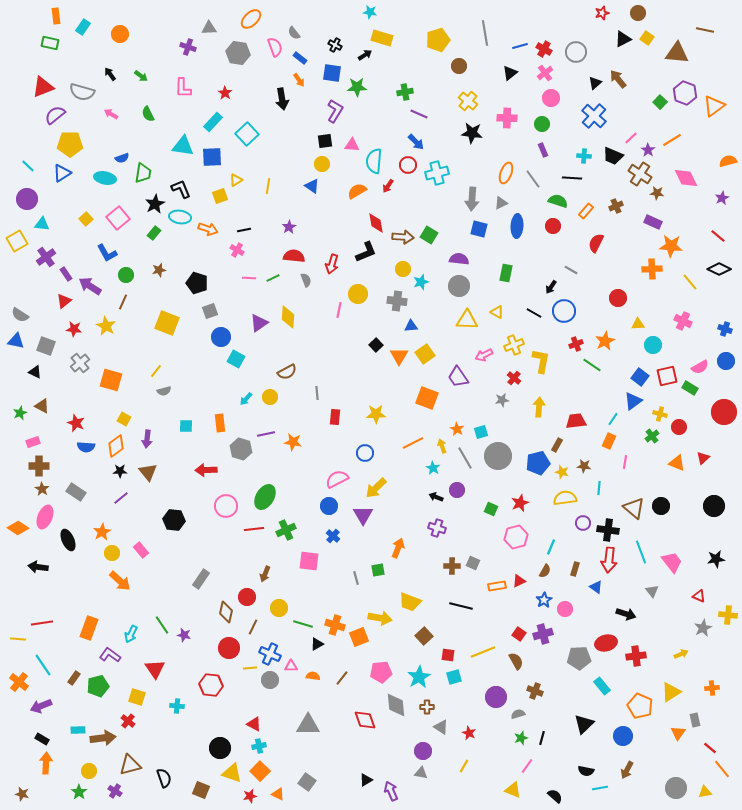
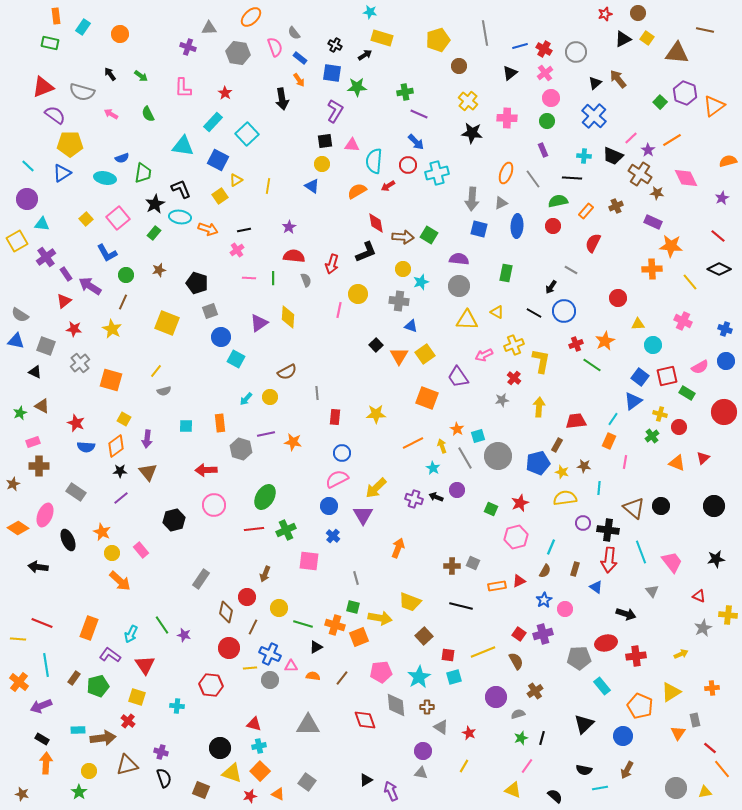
red star at (602, 13): moved 3 px right, 1 px down
orange ellipse at (251, 19): moved 2 px up
purple semicircle at (55, 115): rotated 75 degrees clockwise
green circle at (542, 124): moved 5 px right, 3 px up
blue square at (212, 157): moved 6 px right, 3 px down; rotated 30 degrees clockwise
red arrow at (388, 186): rotated 24 degrees clockwise
yellow square at (220, 196): rotated 14 degrees counterclockwise
green semicircle at (558, 201): rotated 30 degrees counterclockwise
red semicircle at (596, 243): moved 3 px left
pink cross at (237, 250): rotated 24 degrees clockwise
green line at (273, 278): rotated 64 degrees counterclockwise
gray cross at (397, 301): moved 2 px right
yellow star at (106, 326): moved 6 px right, 3 px down
blue triangle at (411, 326): rotated 24 degrees clockwise
green rectangle at (690, 388): moved 3 px left, 5 px down
cyan square at (481, 432): moved 3 px left, 4 px down
blue circle at (365, 453): moved 23 px left
brown star at (42, 489): moved 29 px left, 5 px up; rotated 16 degrees clockwise
pink circle at (226, 506): moved 12 px left, 1 px up
pink ellipse at (45, 517): moved 2 px up
black hexagon at (174, 520): rotated 20 degrees counterclockwise
purple cross at (437, 528): moved 23 px left, 29 px up
orange star at (102, 532): rotated 18 degrees counterclockwise
green square at (378, 570): moved 25 px left, 37 px down; rotated 24 degrees clockwise
red line at (42, 623): rotated 30 degrees clockwise
black triangle at (317, 644): moved 1 px left, 3 px down
cyan line at (43, 665): moved 3 px right; rotated 25 degrees clockwise
red triangle at (155, 669): moved 10 px left, 4 px up
brown cross at (535, 691): rotated 35 degrees clockwise
red triangle at (254, 724): rotated 14 degrees counterclockwise
brown triangle at (130, 765): moved 3 px left
black semicircle at (586, 771): moved 2 px left, 1 px up
purple cross at (115, 791): moved 46 px right, 39 px up; rotated 16 degrees counterclockwise
